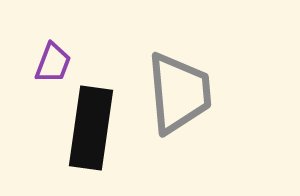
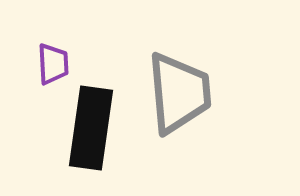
purple trapezoid: moved 1 px down; rotated 24 degrees counterclockwise
